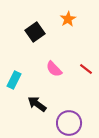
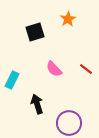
black square: rotated 18 degrees clockwise
cyan rectangle: moved 2 px left
black arrow: rotated 36 degrees clockwise
